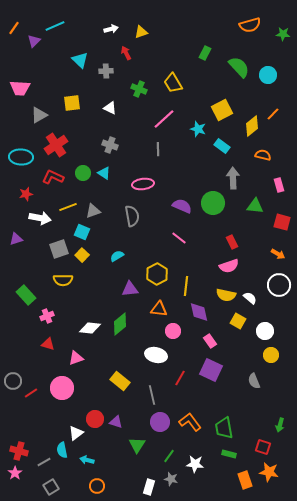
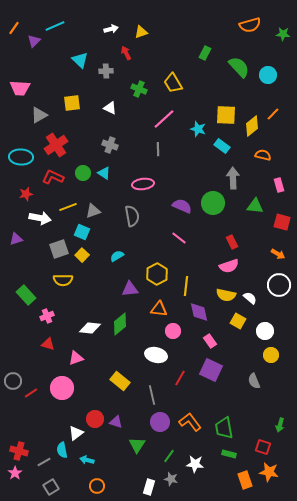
yellow square at (222, 110): moved 4 px right, 5 px down; rotated 30 degrees clockwise
